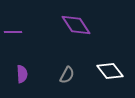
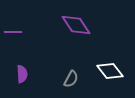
gray semicircle: moved 4 px right, 4 px down
